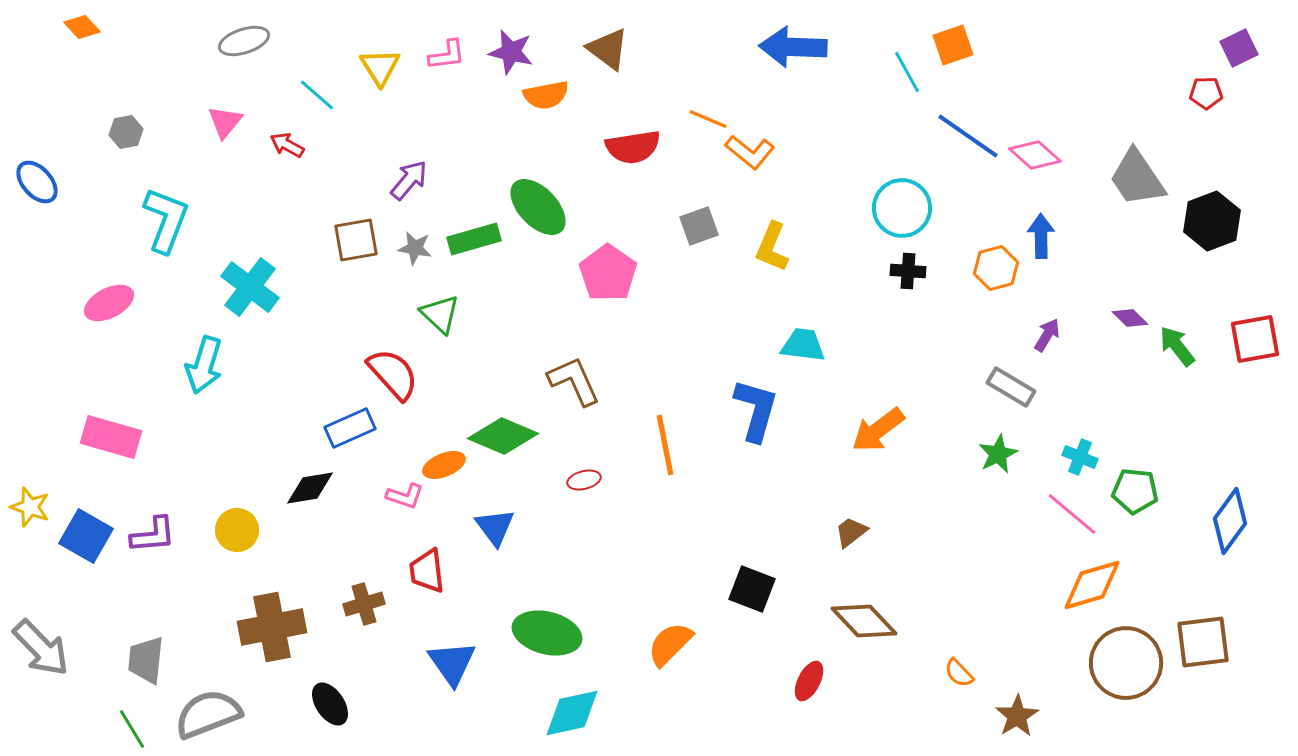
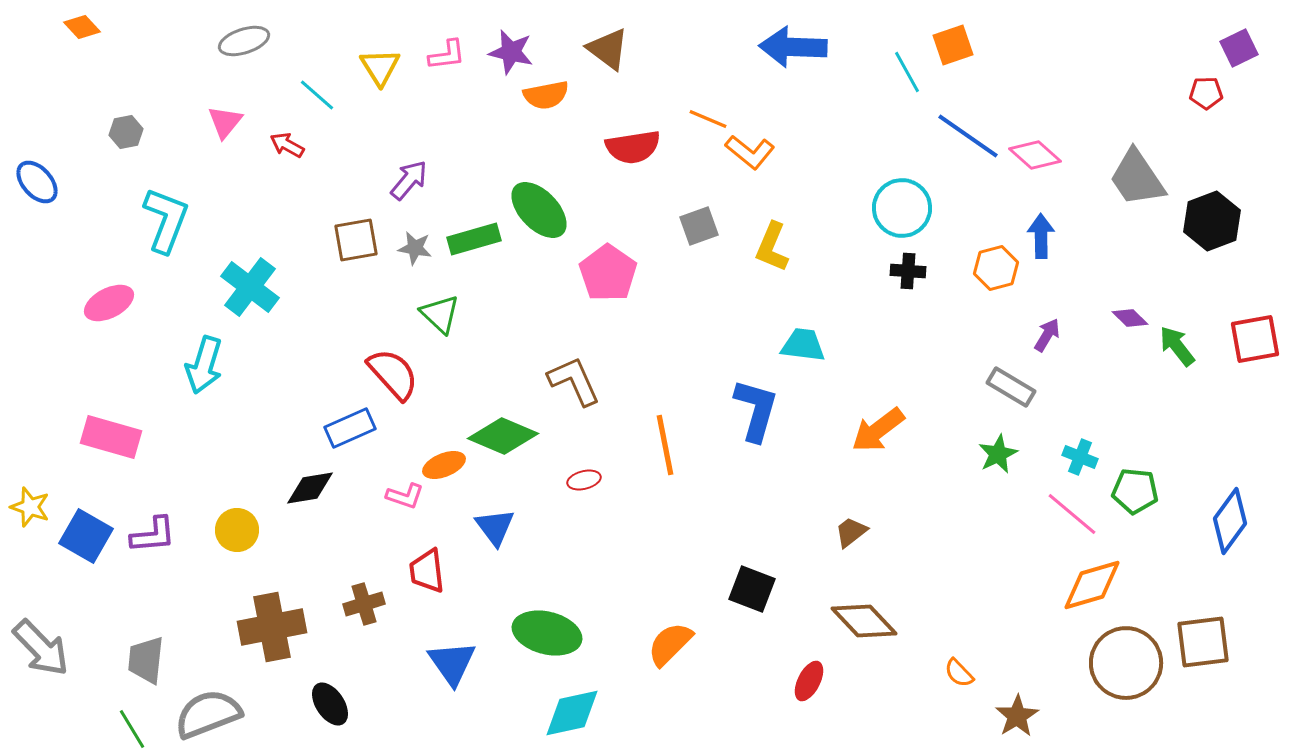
green ellipse at (538, 207): moved 1 px right, 3 px down
